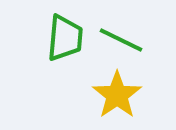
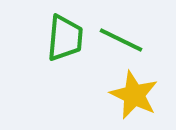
yellow star: moved 17 px right; rotated 12 degrees counterclockwise
